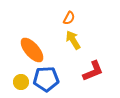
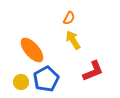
blue pentagon: rotated 25 degrees counterclockwise
